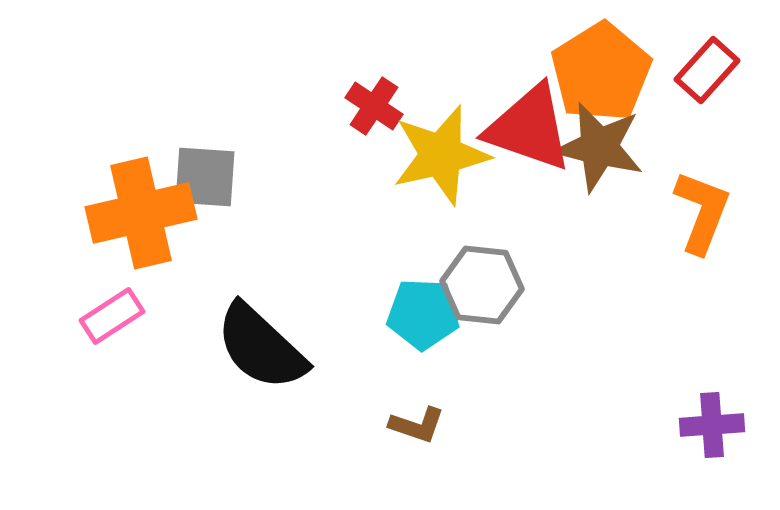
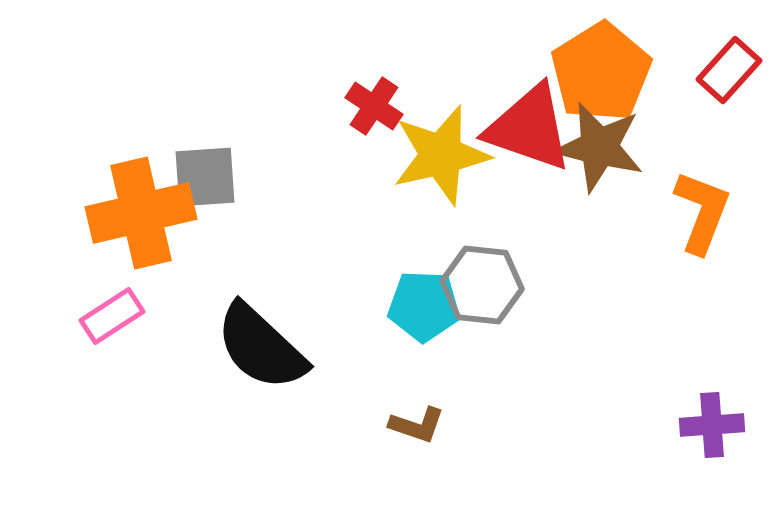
red rectangle: moved 22 px right
gray square: rotated 8 degrees counterclockwise
cyan pentagon: moved 1 px right, 8 px up
